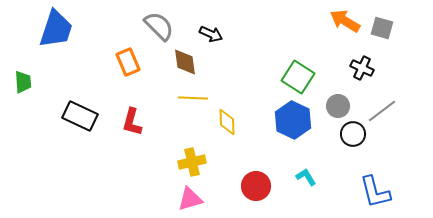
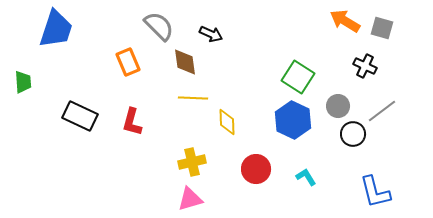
black cross: moved 3 px right, 2 px up
red circle: moved 17 px up
